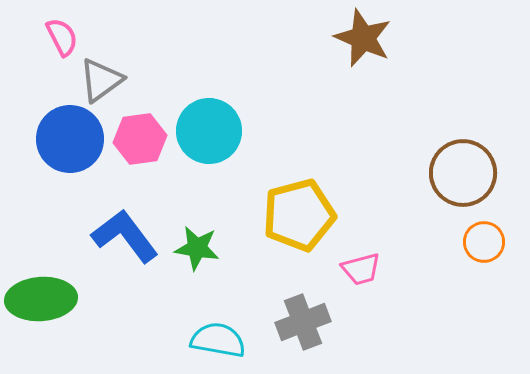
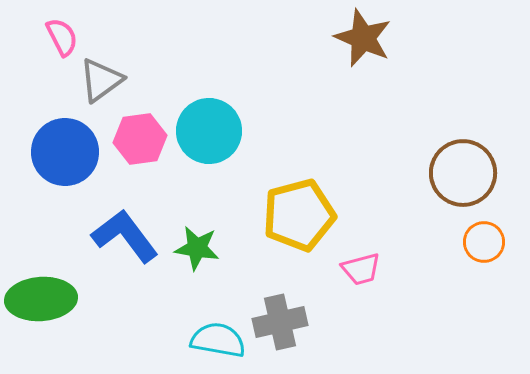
blue circle: moved 5 px left, 13 px down
gray cross: moved 23 px left; rotated 8 degrees clockwise
